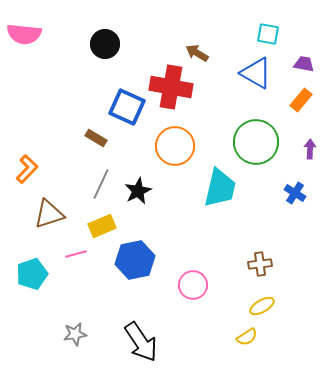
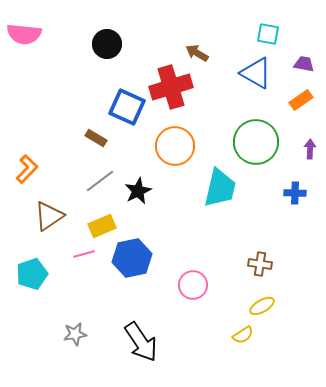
black circle: moved 2 px right
red cross: rotated 27 degrees counterclockwise
orange rectangle: rotated 15 degrees clockwise
gray line: moved 1 px left, 3 px up; rotated 28 degrees clockwise
blue cross: rotated 30 degrees counterclockwise
brown triangle: moved 2 px down; rotated 16 degrees counterclockwise
pink line: moved 8 px right
blue hexagon: moved 3 px left, 2 px up
brown cross: rotated 15 degrees clockwise
yellow semicircle: moved 4 px left, 2 px up
